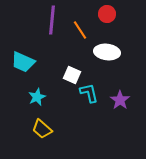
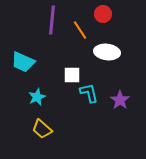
red circle: moved 4 px left
white square: rotated 24 degrees counterclockwise
